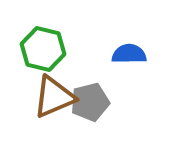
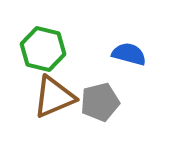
blue semicircle: rotated 16 degrees clockwise
gray pentagon: moved 10 px right
